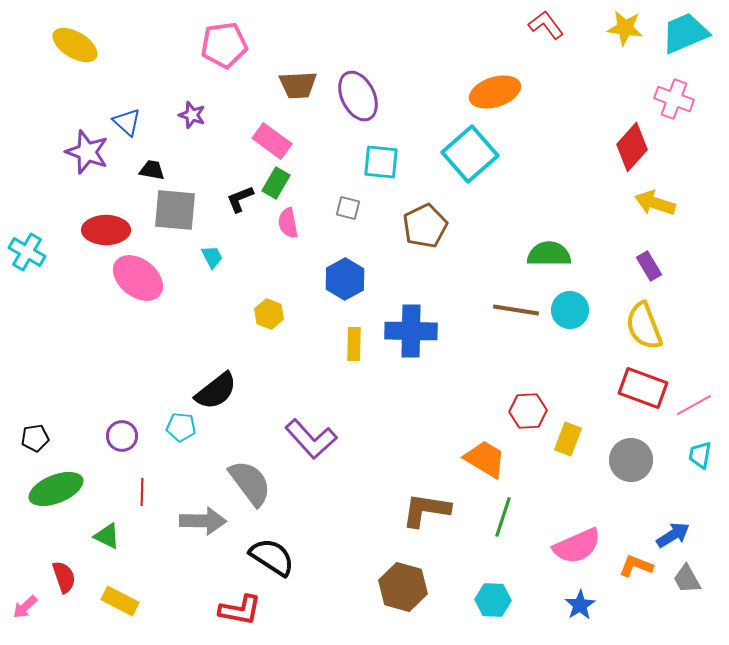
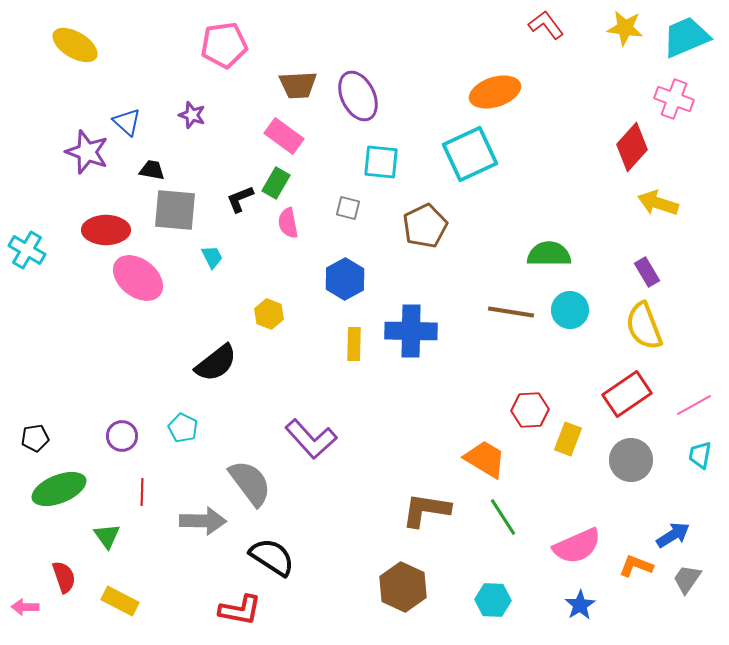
cyan trapezoid at (685, 33): moved 1 px right, 4 px down
pink rectangle at (272, 141): moved 12 px right, 5 px up
cyan square at (470, 154): rotated 16 degrees clockwise
yellow arrow at (655, 203): moved 3 px right
cyan cross at (27, 252): moved 2 px up
purple rectangle at (649, 266): moved 2 px left, 6 px down
brown line at (516, 310): moved 5 px left, 2 px down
red rectangle at (643, 388): moved 16 px left, 6 px down; rotated 54 degrees counterclockwise
black semicircle at (216, 391): moved 28 px up
red hexagon at (528, 411): moved 2 px right, 1 px up
cyan pentagon at (181, 427): moved 2 px right, 1 px down; rotated 20 degrees clockwise
green ellipse at (56, 489): moved 3 px right
green line at (503, 517): rotated 51 degrees counterclockwise
green triangle at (107, 536): rotated 28 degrees clockwise
gray trapezoid at (687, 579): rotated 64 degrees clockwise
brown hexagon at (403, 587): rotated 9 degrees clockwise
pink arrow at (25, 607): rotated 44 degrees clockwise
